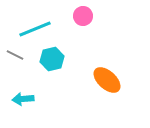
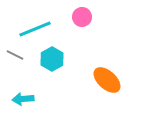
pink circle: moved 1 px left, 1 px down
cyan hexagon: rotated 15 degrees counterclockwise
